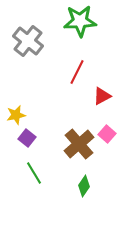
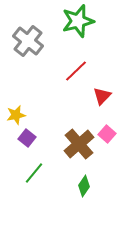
green star: moved 2 px left; rotated 12 degrees counterclockwise
red line: moved 1 px left, 1 px up; rotated 20 degrees clockwise
red triangle: rotated 18 degrees counterclockwise
green line: rotated 70 degrees clockwise
